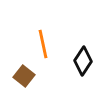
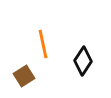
brown square: rotated 20 degrees clockwise
